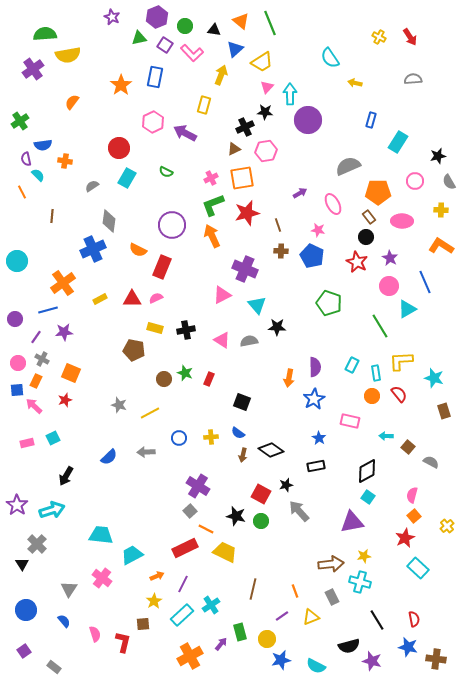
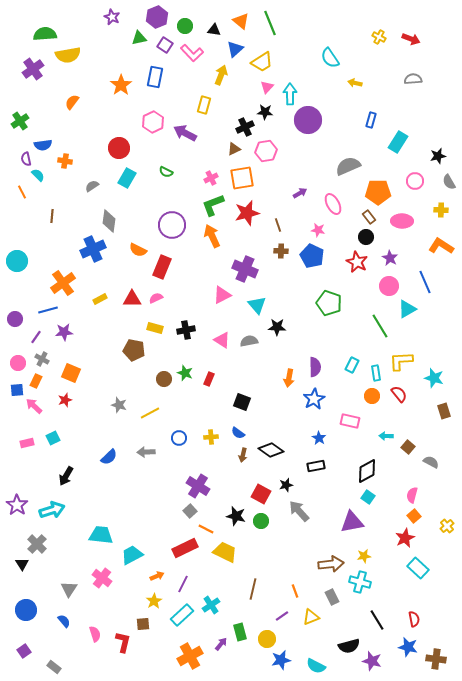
red arrow at (410, 37): moved 1 px right, 2 px down; rotated 36 degrees counterclockwise
